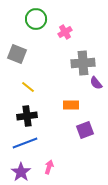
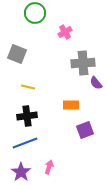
green circle: moved 1 px left, 6 px up
yellow line: rotated 24 degrees counterclockwise
